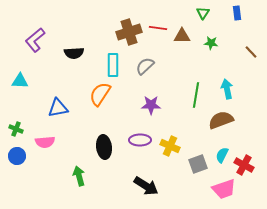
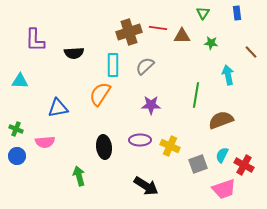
purple L-shape: rotated 50 degrees counterclockwise
cyan arrow: moved 1 px right, 14 px up
